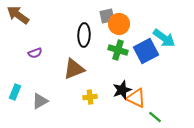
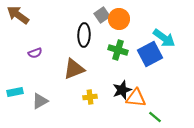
gray square: moved 5 px left, 1 px up; rotated 21 degrees counterclockwise
orange circle: moved 5 px up
blue square: moved 4 px right, 3 px down
cyan rectangle: rotated 56 degrees clockwise
orange triangle: rotated 20 degrees counterclockwise
